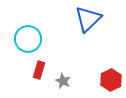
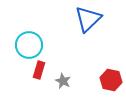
cyan circle: moved 1 px right, 6 px down
red hexagon: rotated 20 degrees counterclockwise
